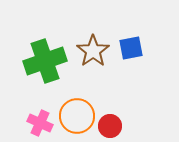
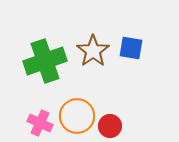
blue square: rotated 20 degrees clockwise
